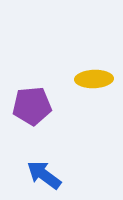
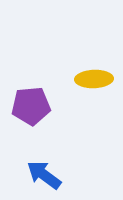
purple pentagon: moved 1 px left
